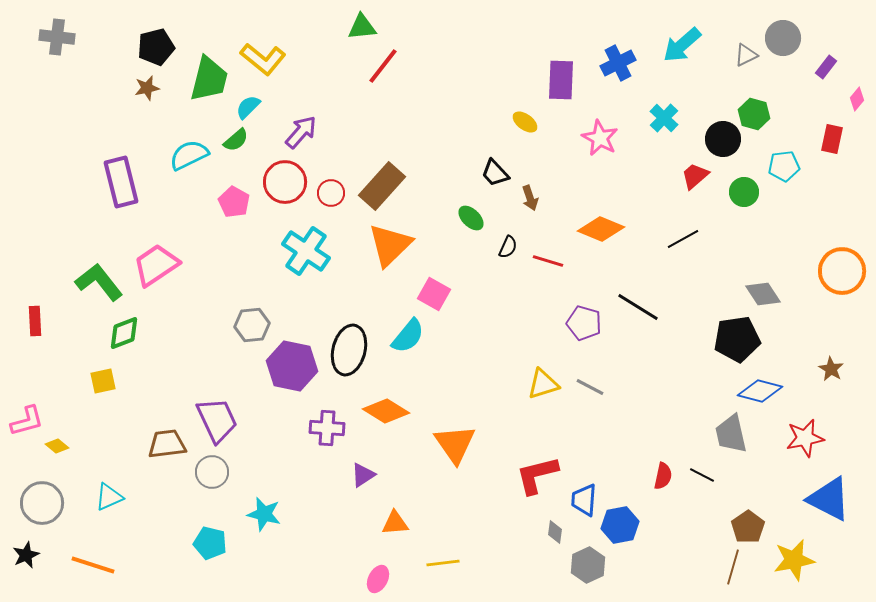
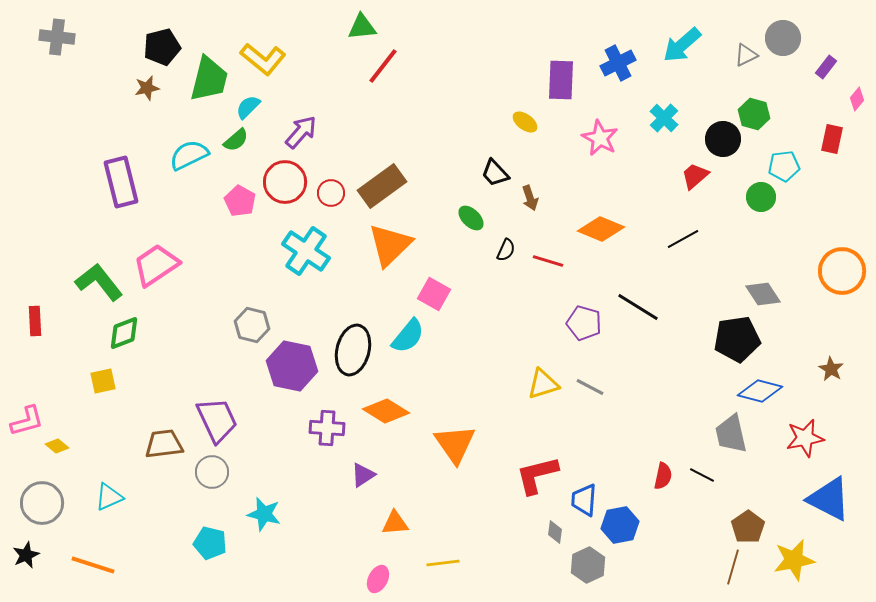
black pentagon at (156, 47): moved 6 px right
brown rectangle at (382, 186): rotated 12 degrees clockwise
green circle at (744, 192): moved 17 px right, 5 px down
pink pentagon at (234, 202): moved 6 px right, 1 px up
black semicircle at (508, 247): moved 2 px left, 3 px down
gray hexagon at (252, 325): rotated 20 degrees clockwise
black ellipse at (349, 350): moved 4 px right
brown trapezoid at (167, 444): moved 3 px left
